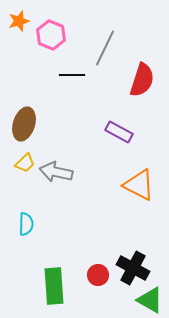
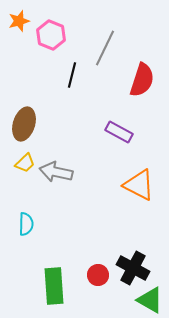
black line: rotated 75 degrees counterclockwise
